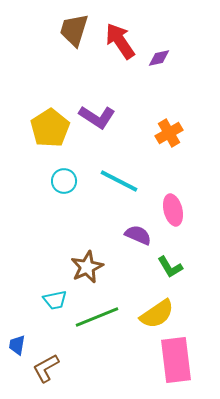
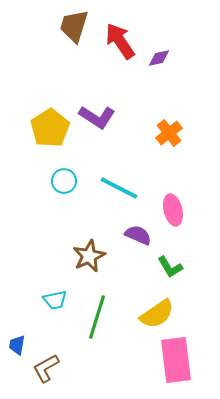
brown trapezoid: moved 4 px up
orange cross: rotated 8 degrees counterclockwise
cyan line: moved 7 px down
brown star: moved 2 px right, 11 px up
green line: rotated 51 degrees counterclockwise
